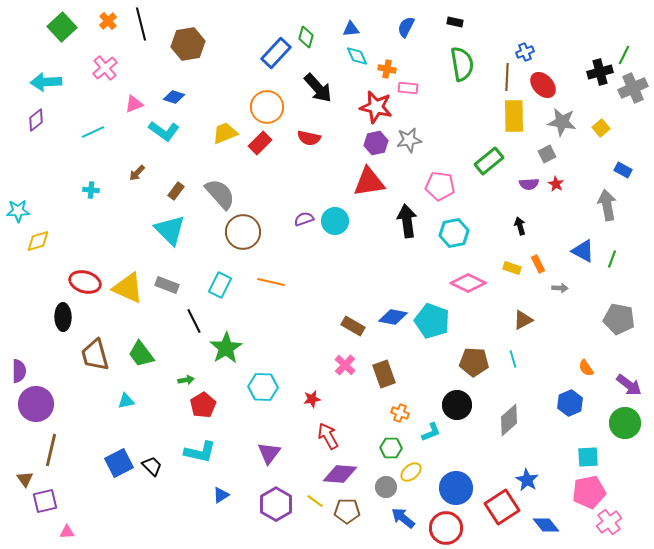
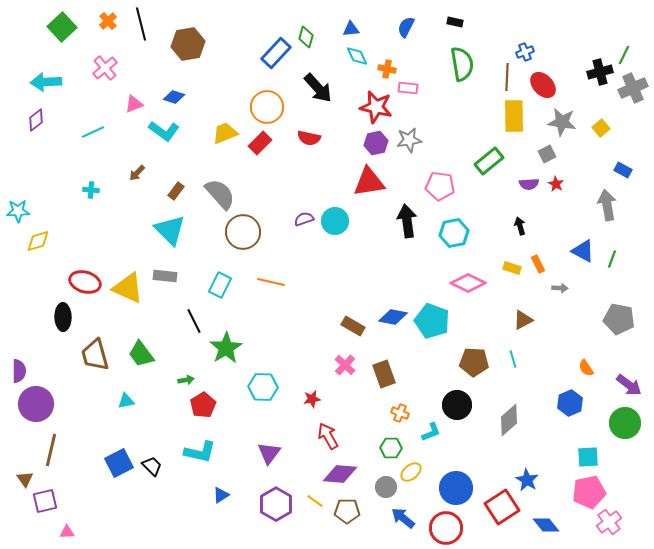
gray rectangle at (167, 285): moved 2 px left, 9 px up; rotated 15 degrees counterclockwise
